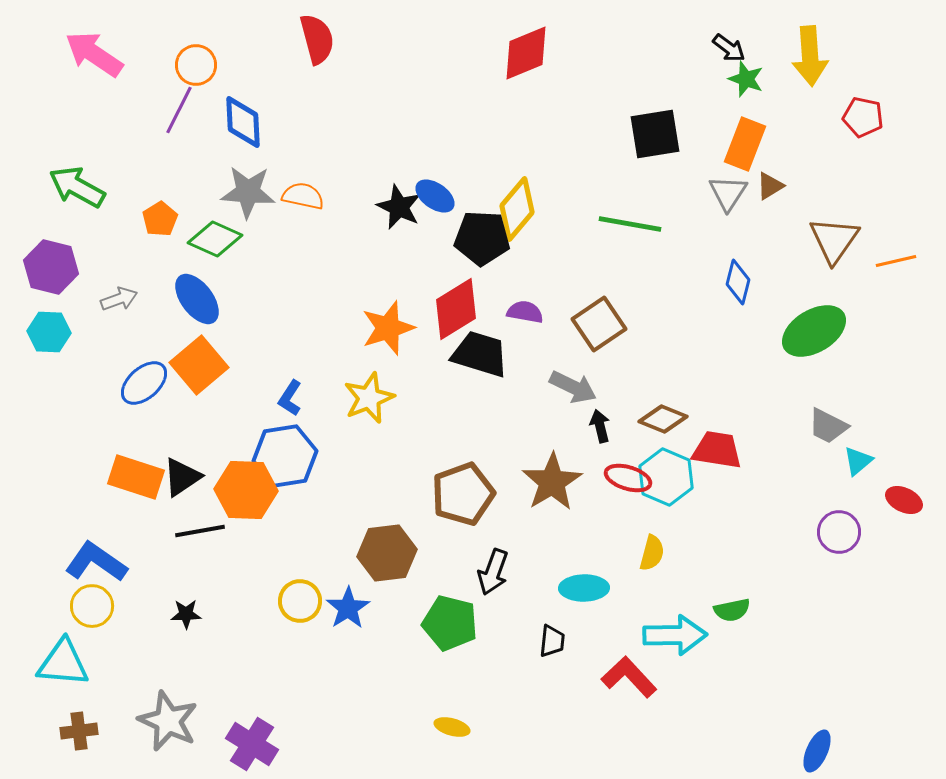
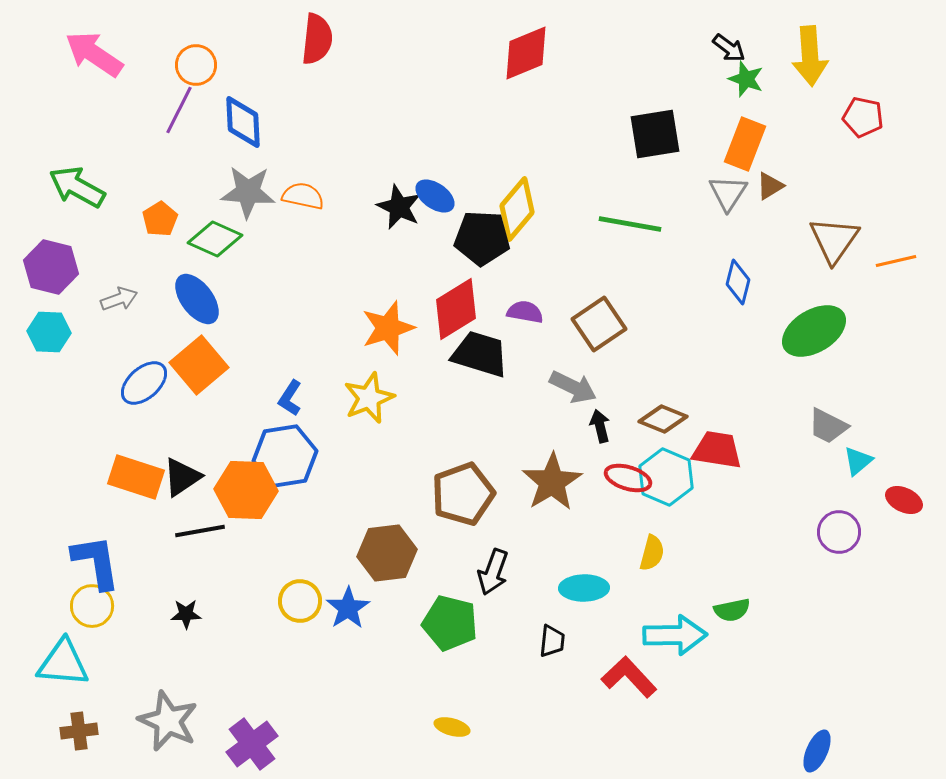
red semicircle at (317, 39): rotated 21 degrees clockwise
blue L-shape at (96, 562): rotated 46 degrees clockwise
purple cross at (252, 744): rotated 21 degrees clockwise
